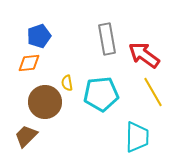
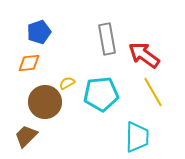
blue pentagon: moved 4 px up
yellow semicircle: rotated 70 degrees clockwise
